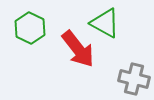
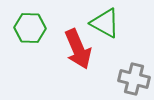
green hexagon: rotated 24 degrees counterclockwise
red arrow: rotated 15 degrees clockwise
